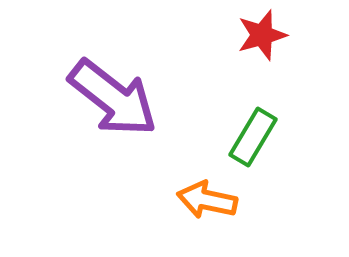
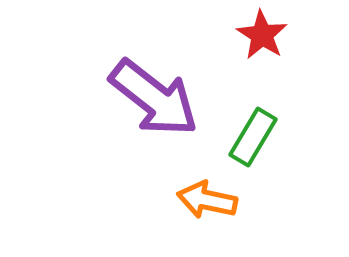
red star: rotated 24 degrees counterclockwise
purple arrow: moved 41 px right
